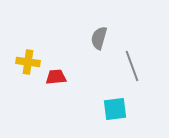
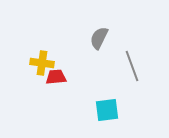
gray semicircle: rotated 10 degrees clockwise
yellow cross: moved 14 px right, 1 px down
cyan square: moved 8 px left, 1 px down
